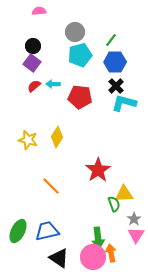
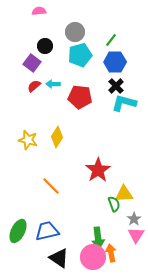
black circle: moved 12 px right
